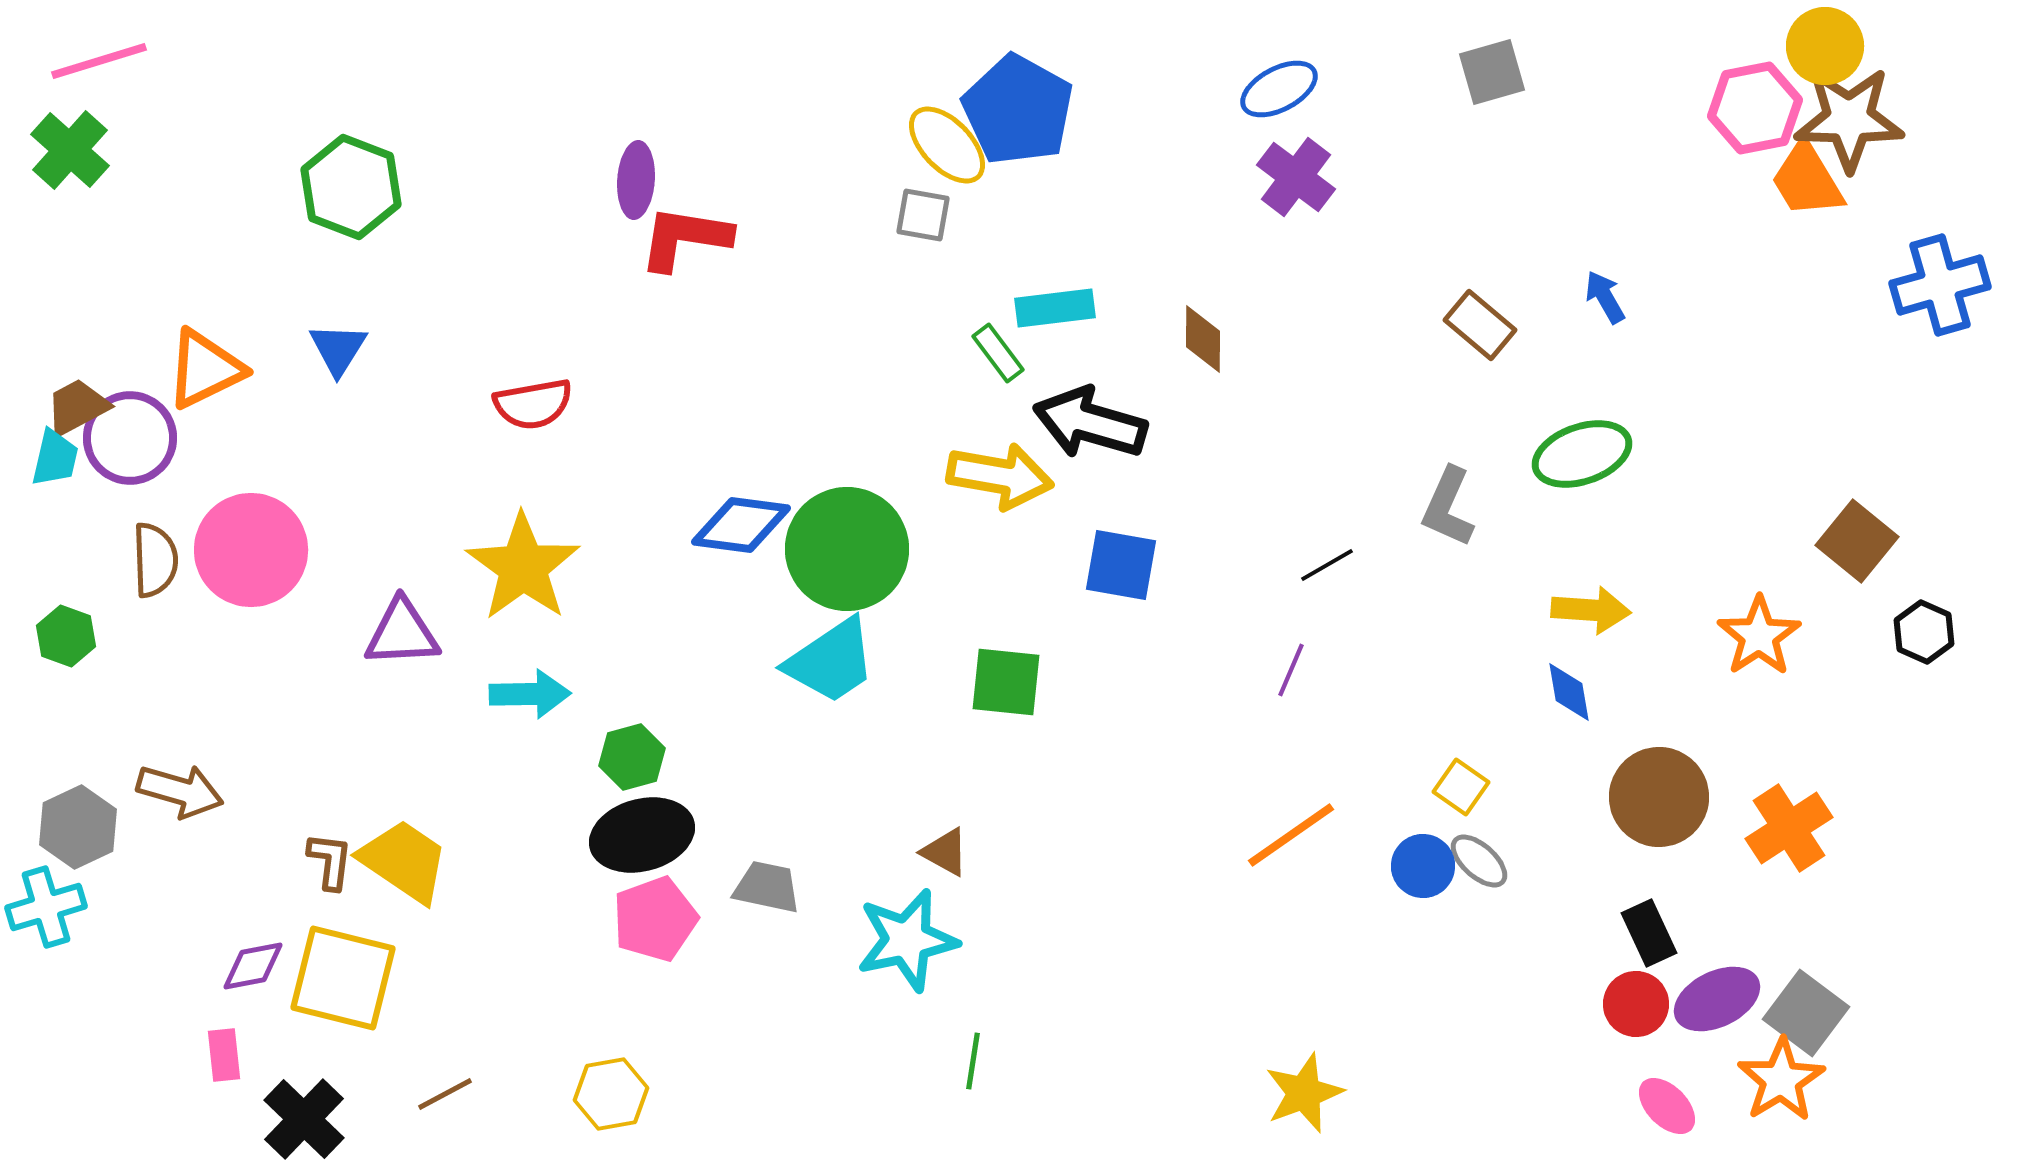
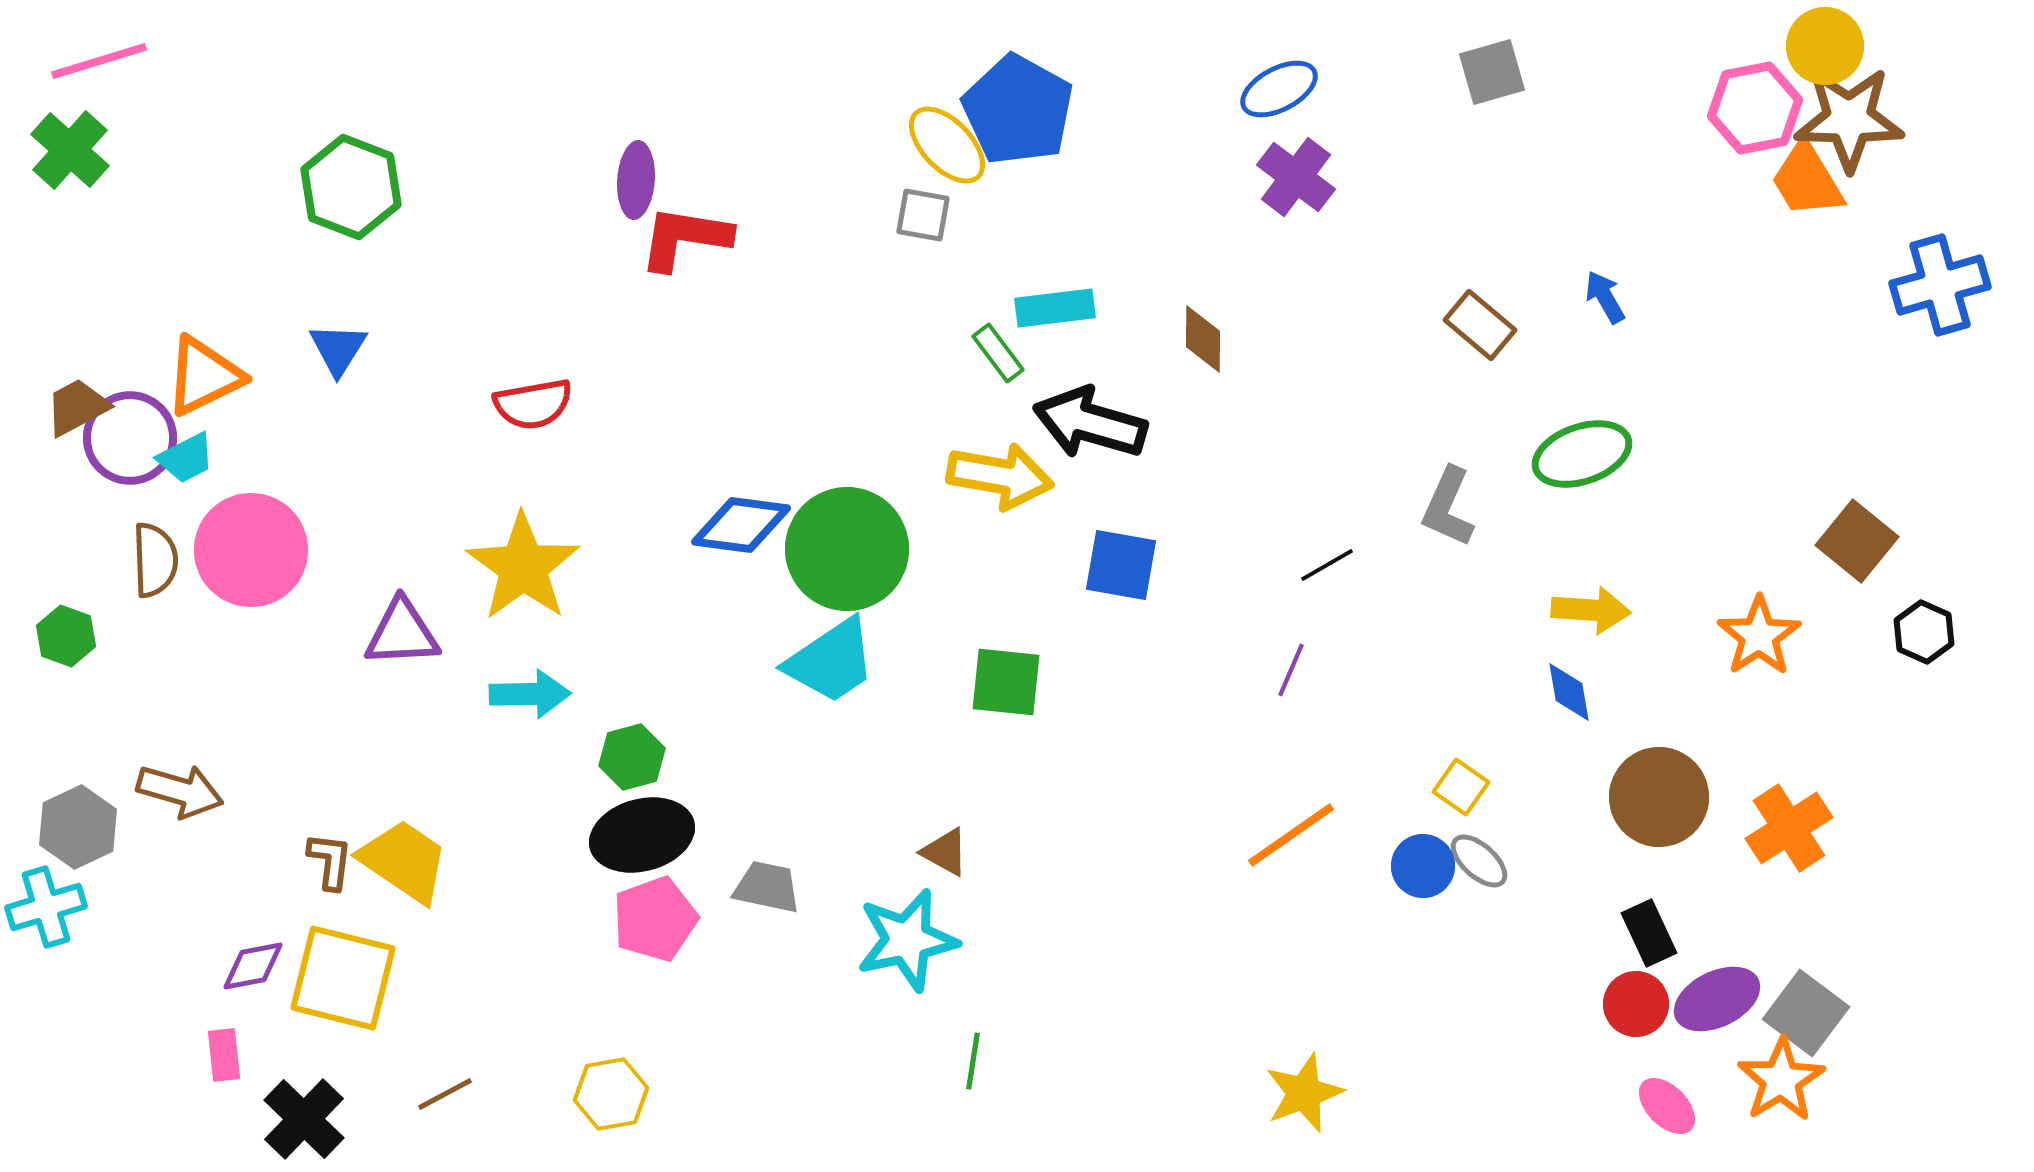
orange triangle at (205, 369): moved 1 px left, 7 px down
cyan trapezoid at (55, 458): moved 131 px right; rotated 50 degrees clockwise
